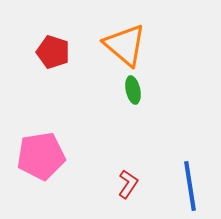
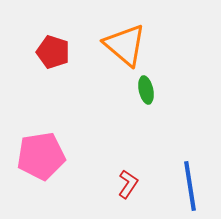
green ellipse: moved 13 px right
